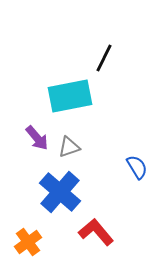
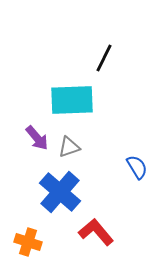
cyan rectangle: moved 2 px right, 4 px down; rotated 9 degrees clockwise
orange cross: rotated 36 degrees counterclockwise
